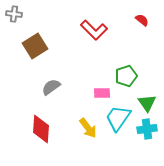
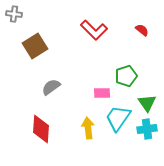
red semicircle: moved 10 px down
yellow arrow: rotated 150 degrees counterclockwise
